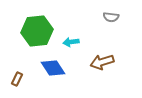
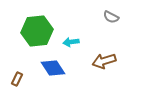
gray semicircle: rotated 21 degrees clockwise
brown arrow: moved 2 px right, 1 px up
